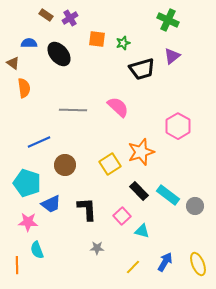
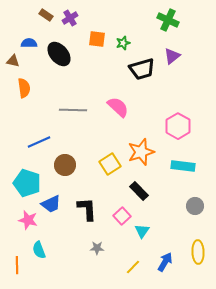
brown triangle: moved 2 px up; rotated 24 degrees counterclockwise
cyan rectangle: moved 15 px right, 29 px up; rotated 30 degrees counterclockwise
pink star: moved 2 px up; rotated 12 degrees clockwise
cyan triangle: rotated 49 degrees clockwise
cyan semicircle: moved 2 px right
yellow ellipse: moved 12 px up; rotated 20 degrees clockwise
